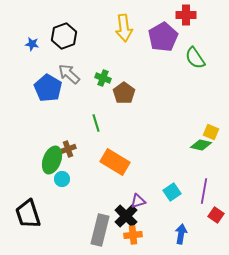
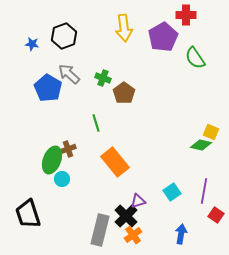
orange rectangle: rotated 20 degrees clockwise
orange cross: rotated 30 degrees counterclockwise
